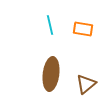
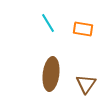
cyan line: moved 2 px left, 2 px up; rotated 18 degrees counterclockwise
brown triangle: rotated 15 degrees counterclockwise
